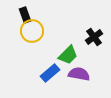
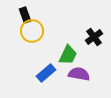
green trapezoid: rotated 20 degrees counterclockwise
blue rectangle: moved 4 px left
